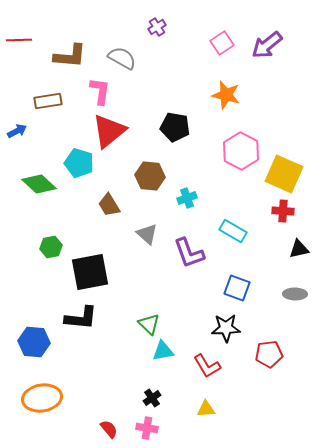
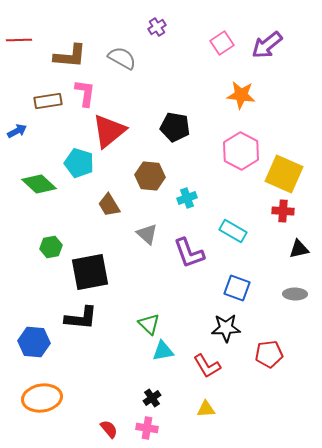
pink L-shape: moved 15 px left, 2 px down
orange star: moved 15 px right; rotated 8 degrees counterclockwise
